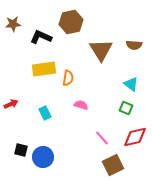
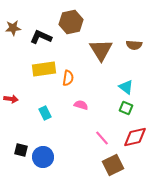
brown star: moved 4 px down
cyan triangle: moved 5 px left, 3 px down
red arrow: moved 5 px up; rotated 32 degrees clockwise
